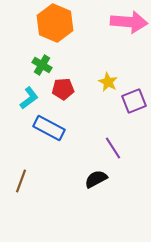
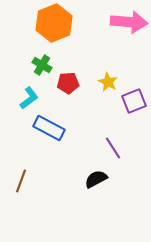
orange hexagon: moved 1 px left; rotated 15 degrees clockwise
red pentagon: moved 5 px right, 6 px up
